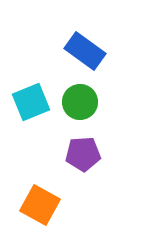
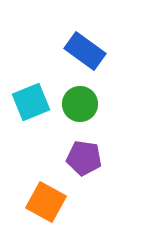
green circle: moved 2 px down
purple pentagon: moved 1 px right, 4 px down; rotated 12 degrees clockwise
orange square: moved 6 px right, 3 px up
